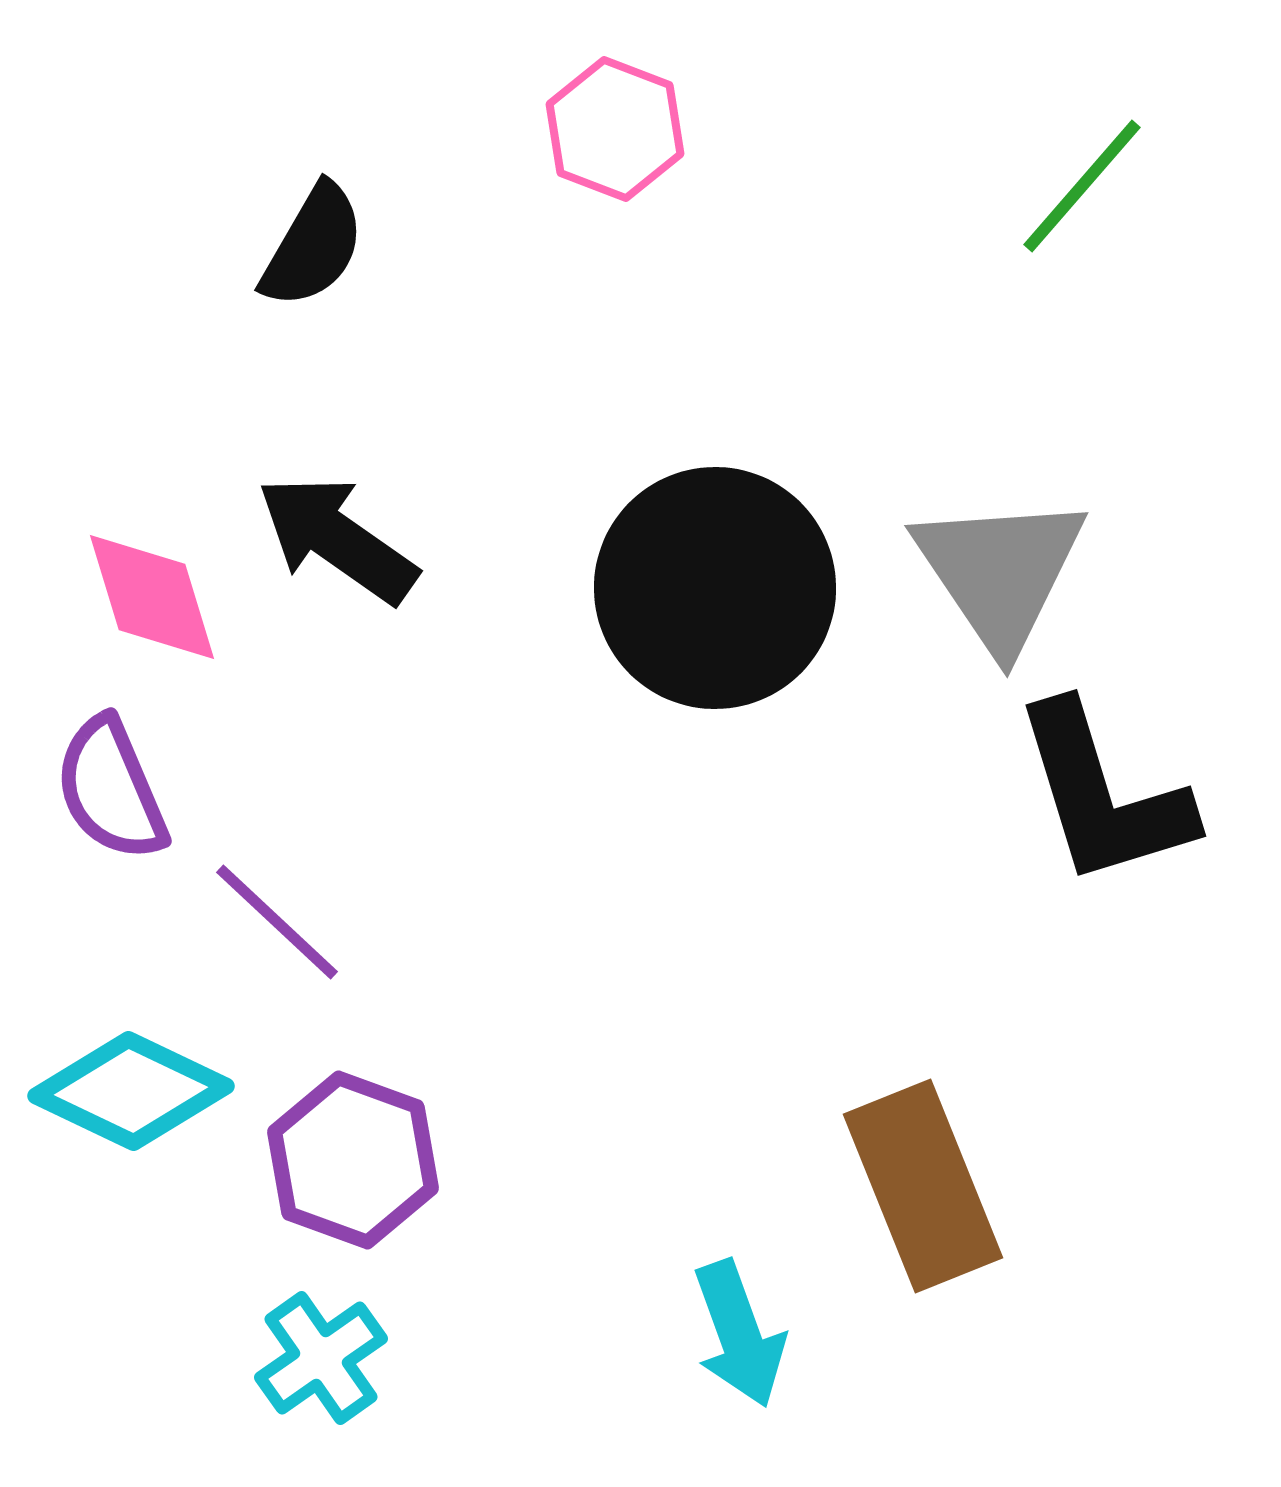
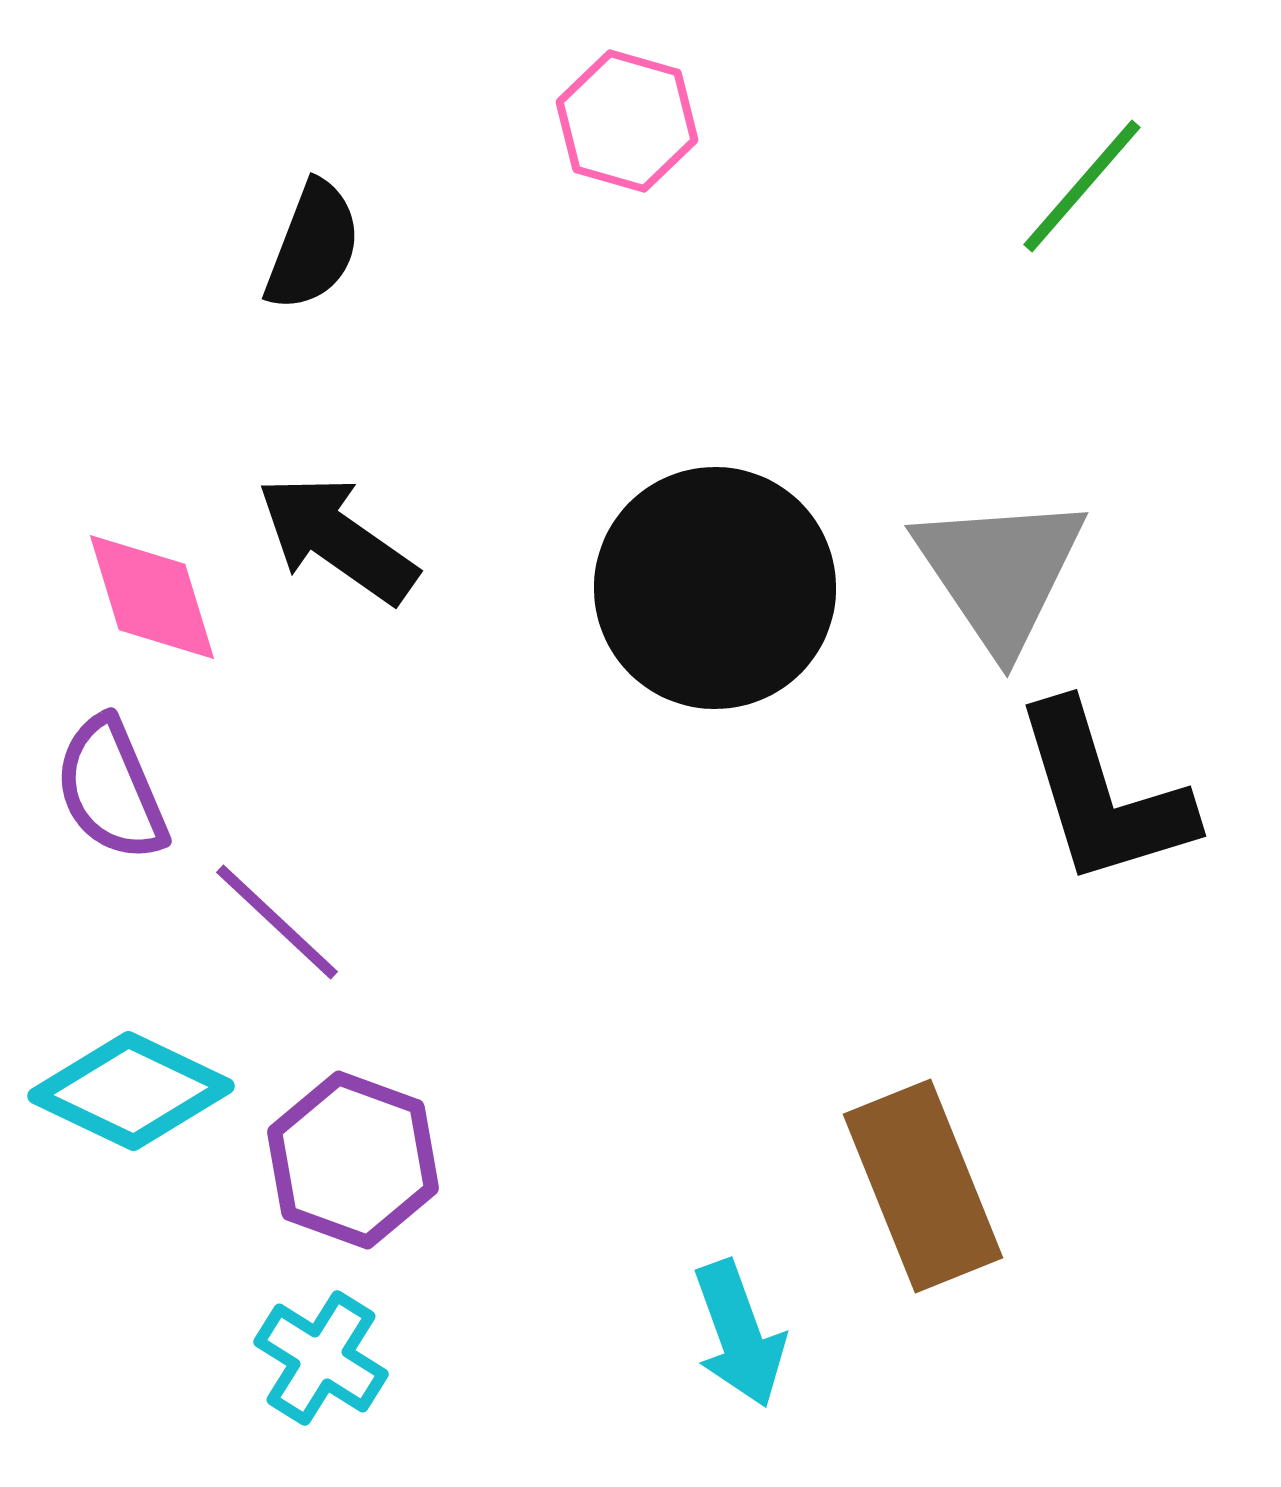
pink hexagon: moved 12 px right, 8 px up; rotated 5 degrees counterclockwise
black semicircle: rotated 9 degrees counterclockwise
cyan cross: rotated 23 degrees counterclockwise
